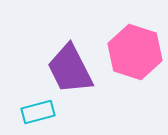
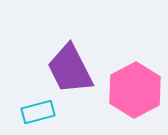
pink hexagon: moved 38 px down; rotated 14 degrees clockwise
